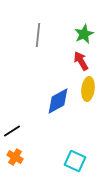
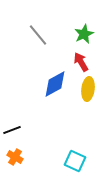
gray line: rotated 45 degrees counterclockwise
red arrow: moved 1 px down
blue diamond: moved 3 px left, 17 px up
black line: moved 1 px up; rotated 12 degrees clockwise
